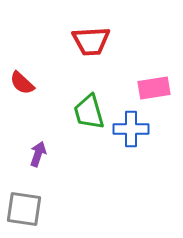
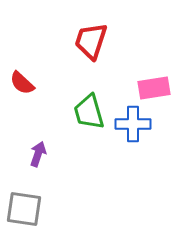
red trapezoid: rotated 111 degrees clockwise
blue cross: moved 2 px right, 5 px up
